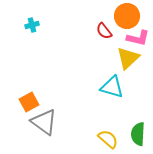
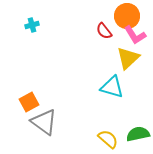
pink L-shape: moved 3 px left, 3 px up; rotated 45 degrees clockwise
green semicircle: rotated 75 degrees clockwise
